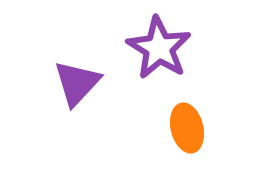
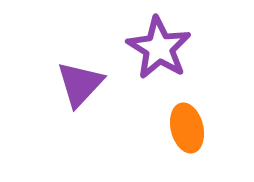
purple triangle: moved 3 px right, 1 px down
